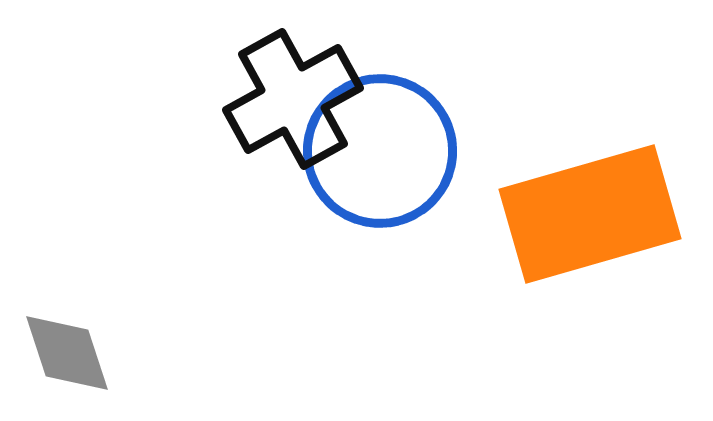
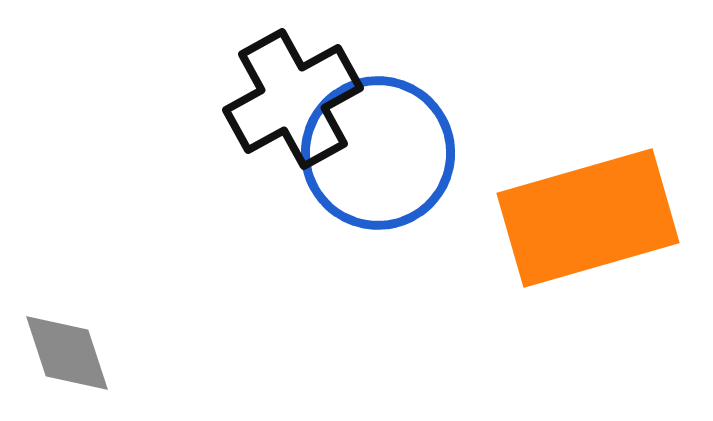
blue circle: moved 2 px left, 2 px down
orange rectangle: moved 2 px left, 4 px down
